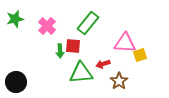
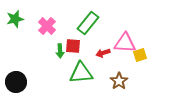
red arrow: moved 11 px up
